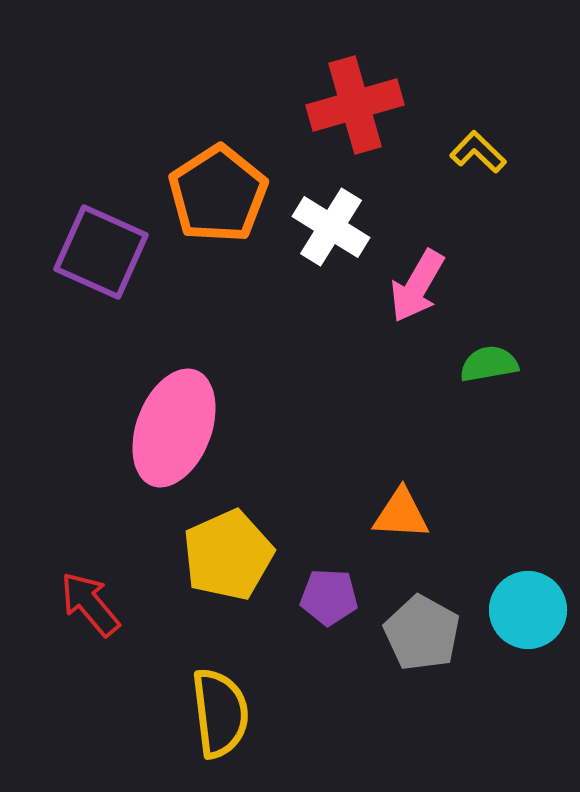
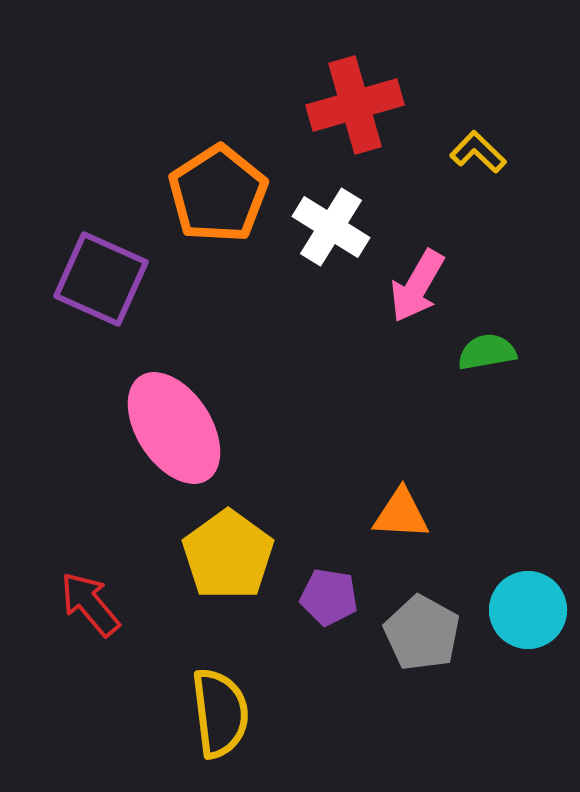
purple square: moved 27 px down
green semicircle: moved 2 px left, 12 px up
pink ellipse: rotated 54 degrees counterclockwise
yellow pentagon: rotated 12 degrees counterclockwise
purple pentagon: rotated 6 degrees clockwise
